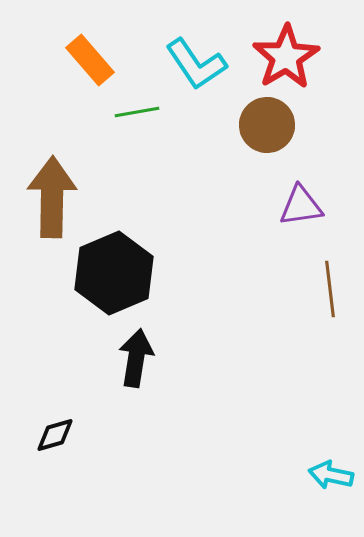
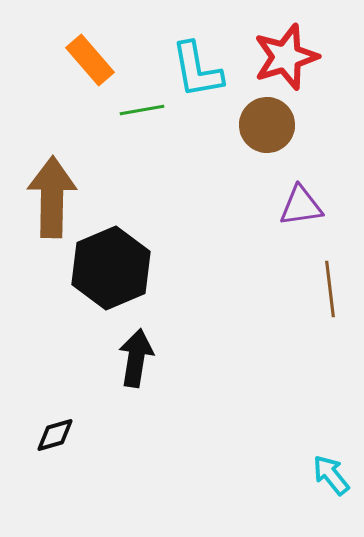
red star: rotated 14 degrees clockwise
cyan L-shape: moved 1 px right, 6 px down; rotated 24 degrees clockwise
green line: moved 5 px right, 2 px up
black hexagon: moved 3 px left, 5 px up
cyan arrow: rotated 39 degrees clockwise
